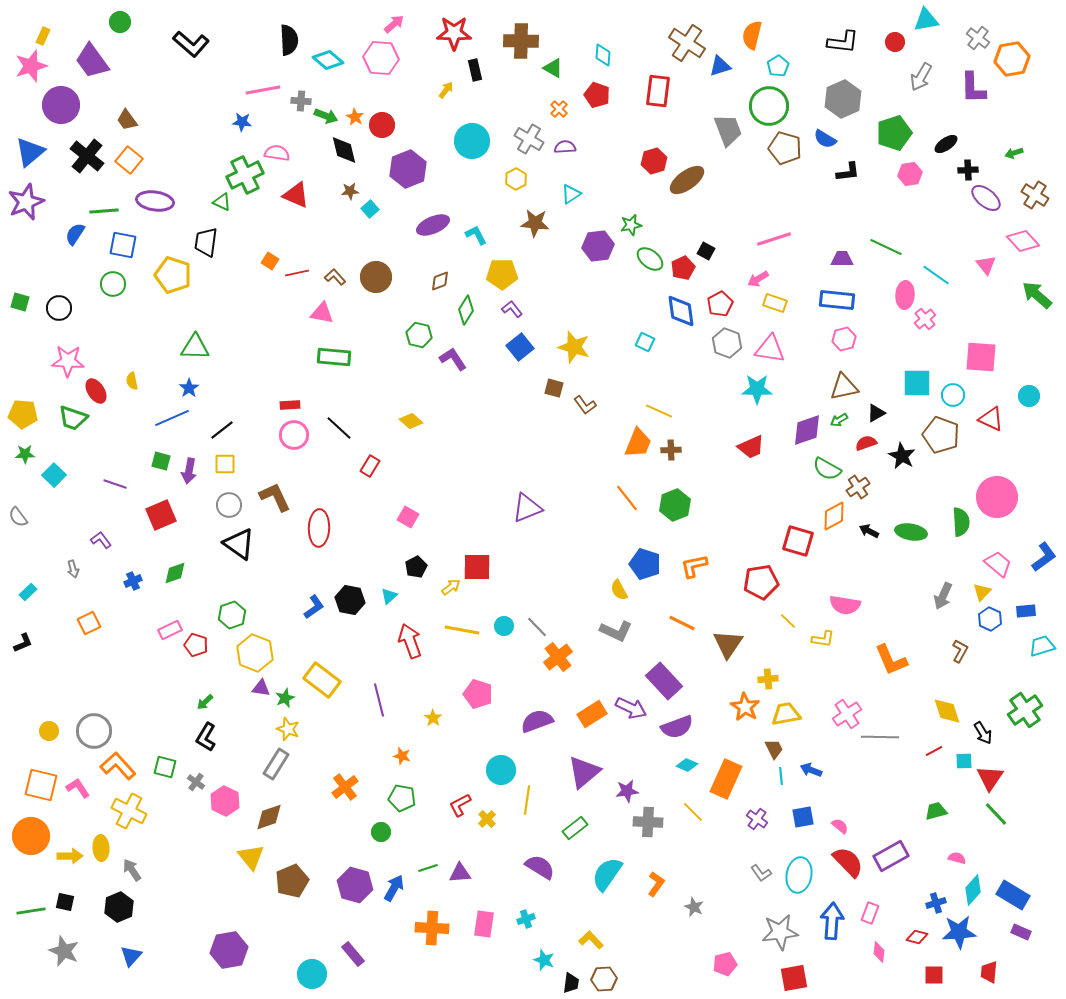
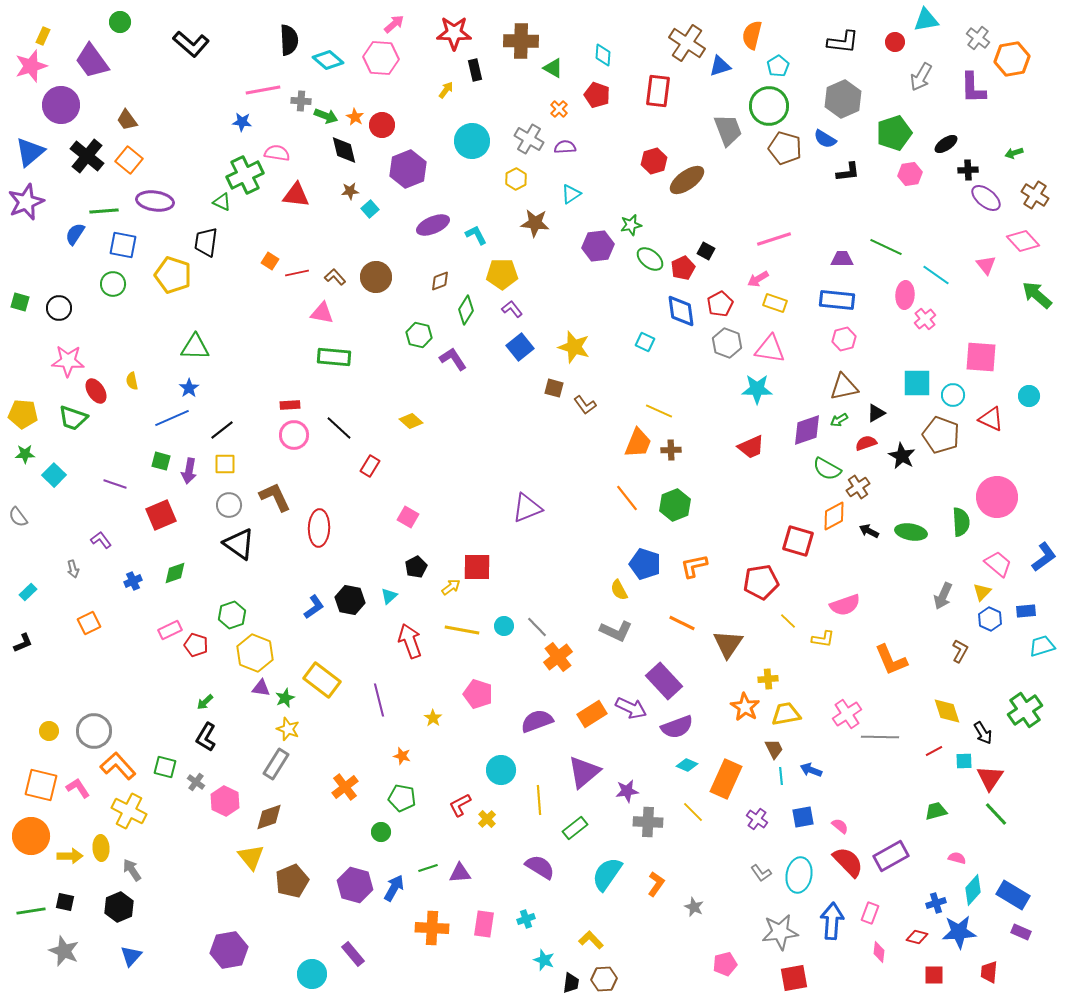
red triangle at (296, 195): rotated 16 degrees counterclockwise
pink semicircle at (845, 605): rotated 28 degrees counterclockwise
yellow line at (527, 800): moved 12 px right; rotated 12 degrees counterclockwise
